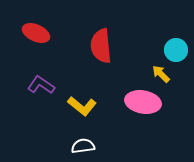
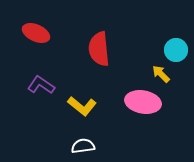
red semicircle: moved 2 px left, 3 px down
